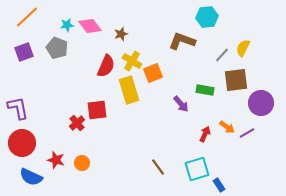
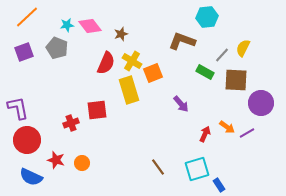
red semicircle: moved 3 px up
brown square: rotated 10 degrees clockwise
green rectangle: moved 18 px up; rotated 18 degrees clockwise
red cross: moved 6 px left; rotated 21 degrees clockwise
red circle: moved 5 px right, 3 px up
